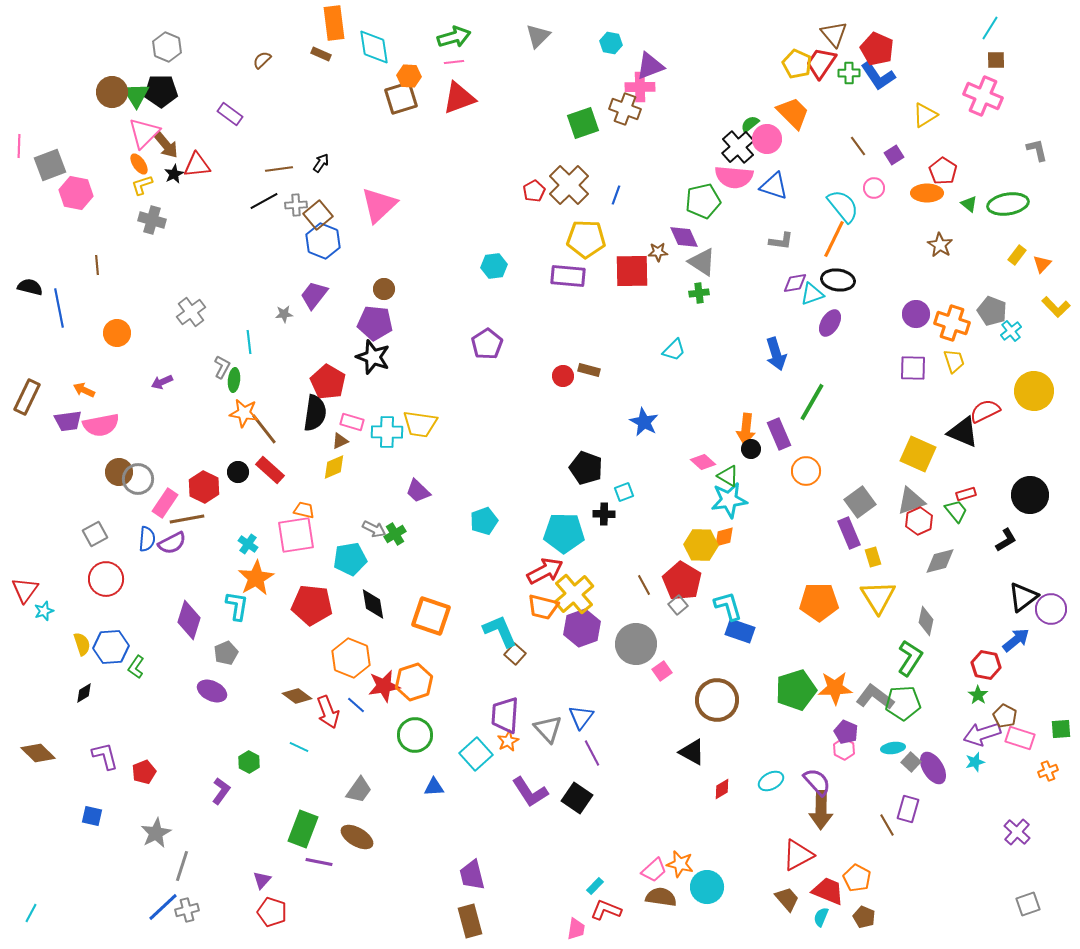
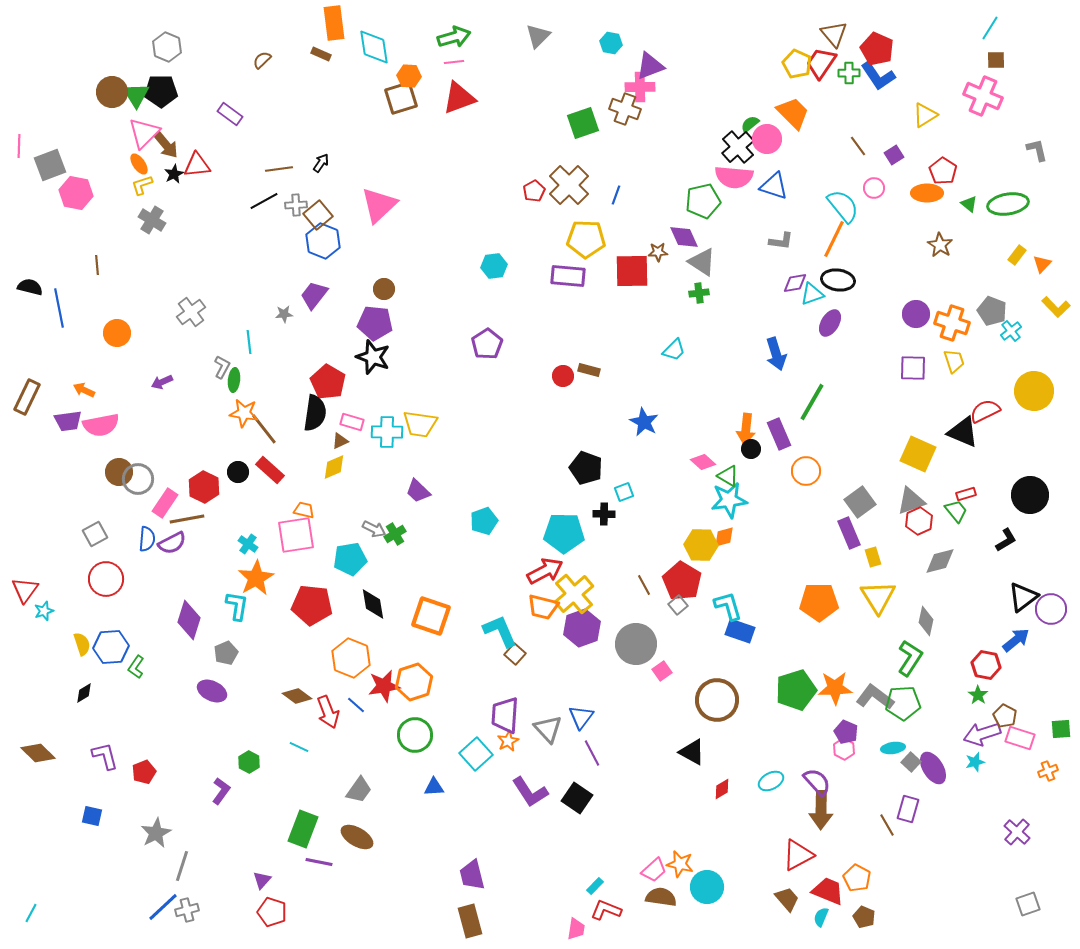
gray cross at (152, 220): rotated 16 degrees clockwise
